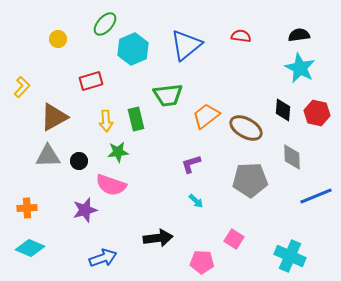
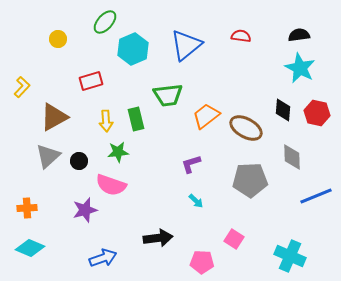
green ellipse: moved 2 px up
gray triangle: rotated 40 degrees counterclockwise
